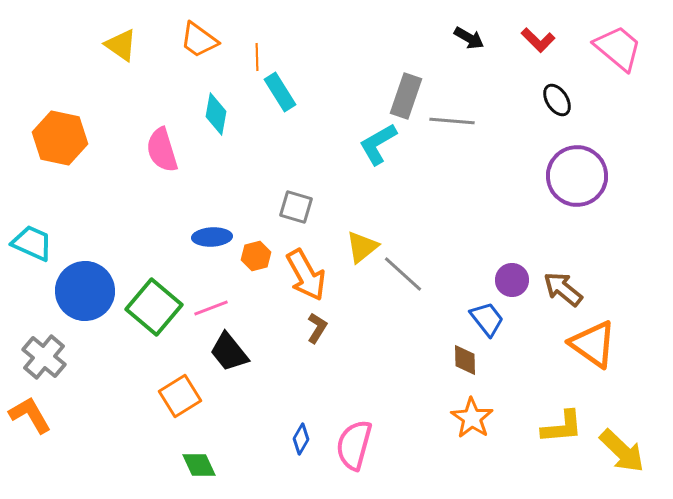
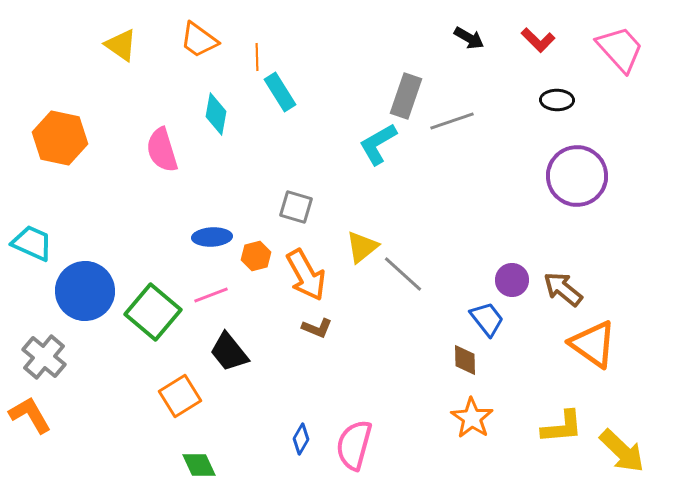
pink trapezoid at (618, 48): moved 2 px right, 1 px down; rotated 8 degrees clockwise
black ellipse at (557, 100): rotated 56 degrees counterclockwise
gray line at (452, 121): rotated 24 degrees counterclockwise
green square at (154, 307): moved 1 px left, 5 px down
pink line at (211, 308): moved 13 px up
brown L-shape at (317, 328): rotated 80 degrees clockwise
